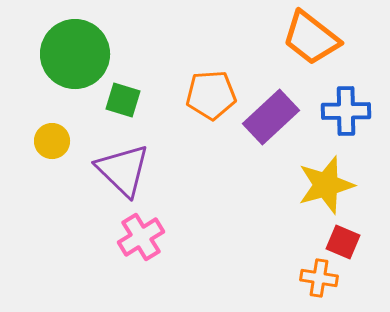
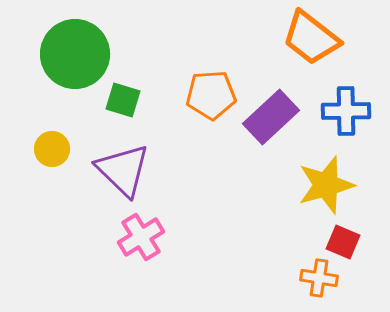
yellow circle: moved 8 px down
